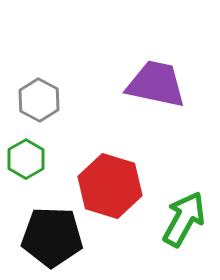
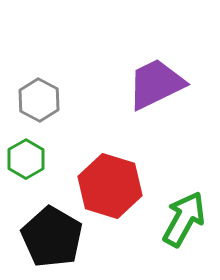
purple trapezoid: rotated 38 degrees counterclockwise
black pentagon: rotated 28 degrees clockwise
